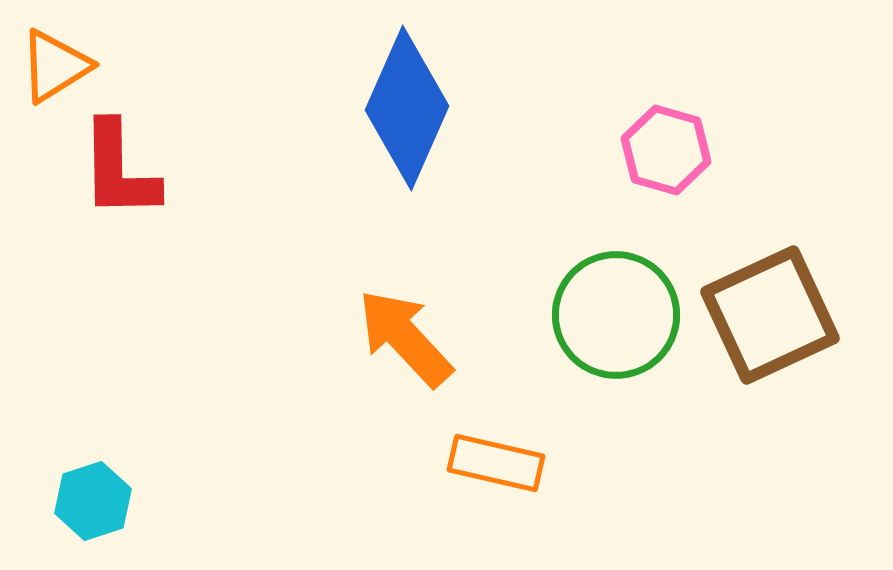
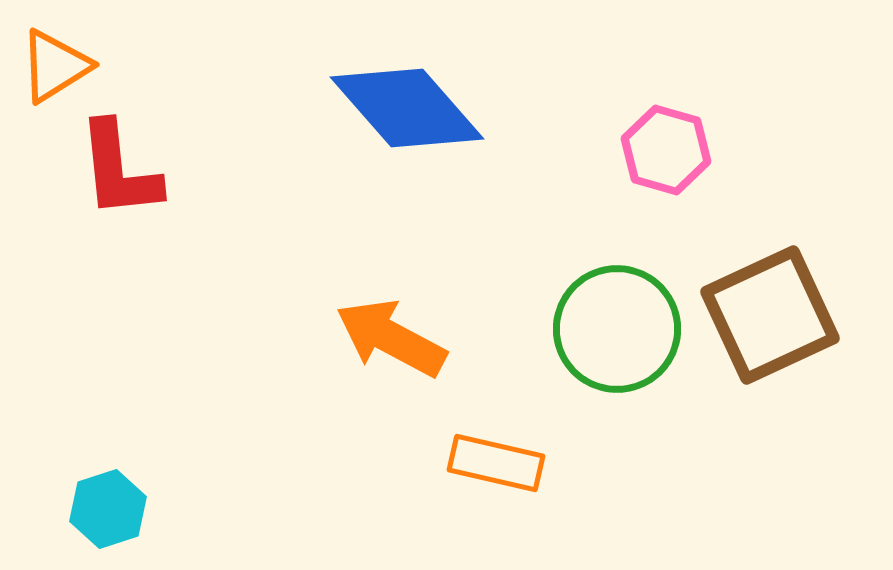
blue diamond: rotated 65 degrees counterclockwise
red L-shape: rotated 5 degrees counterclockwise
green circle: moved 1 px right, 14 px down
orange arrow: moved 14 px left; rotated 19 degrees counterclockwise
cyan hexagon: moved 15 px right, 8 px down
